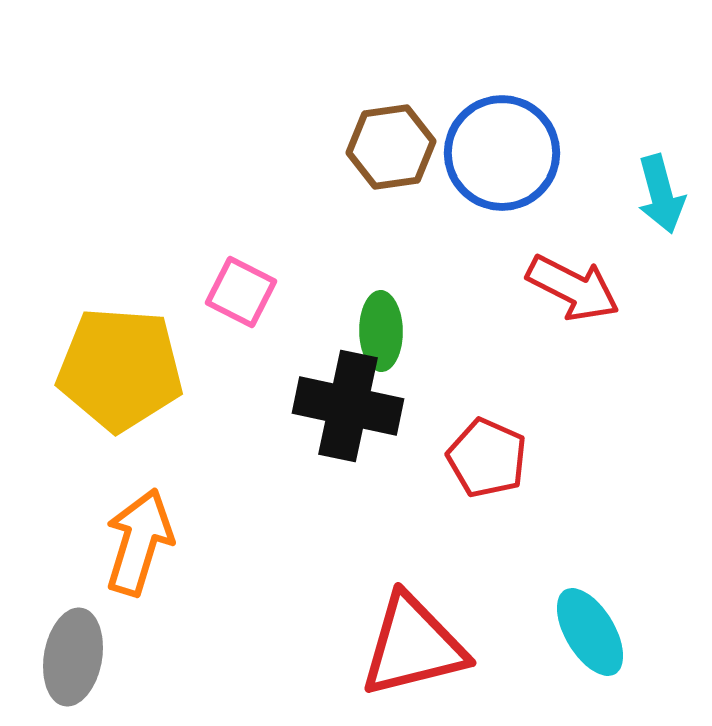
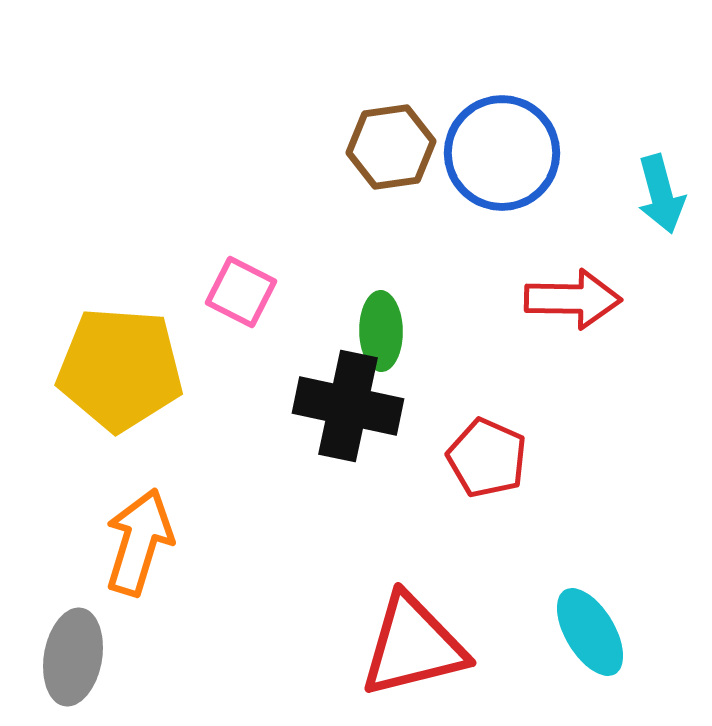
red arrow: moved 11 px down; rotated 26 degrees counterclockwise
